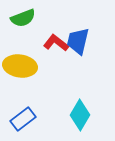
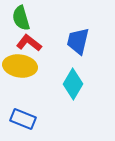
green semicircle: moved 2 px left; rotated 95 degrees clockwise
red L-shape: moved 27 px left
cyan diamond: moved 7 px left, 31 px up
blue rectangle: rotated 60 degrees clockwise
